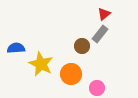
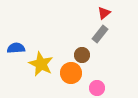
red triangle: moved 1 px up
brown circle: moved 9 px down
orange circle: moved 1 px up
